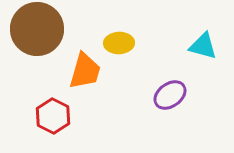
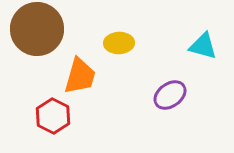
orange trapezoid: moved 5 px left, 5 px down
